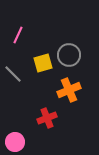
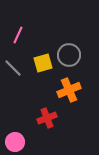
gray line: moved 6 px up
